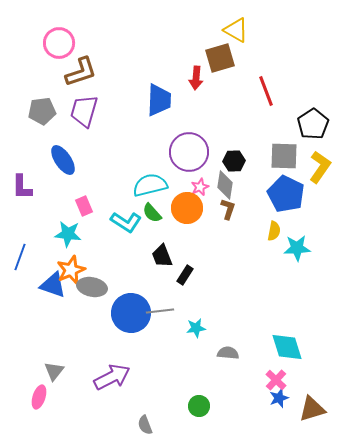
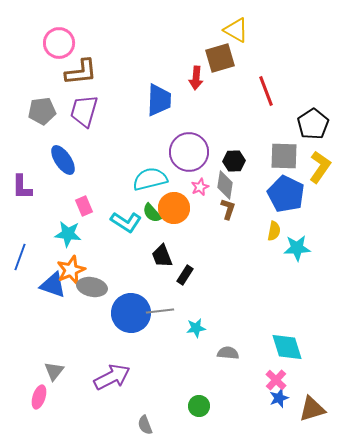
brown L-shape at (81, 72): rotated 12 degrees clockwise
cyan semicircle at (150, 185): moved 6 px up
orange circle at (187, 208): moved 13 px left
